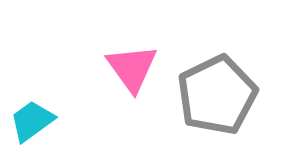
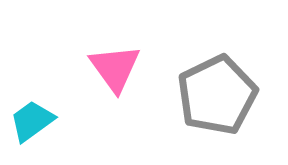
pink triangle: moved 17 px left
